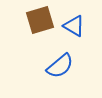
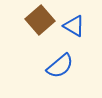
brown square: rotated 24 degrees counterclockwise
